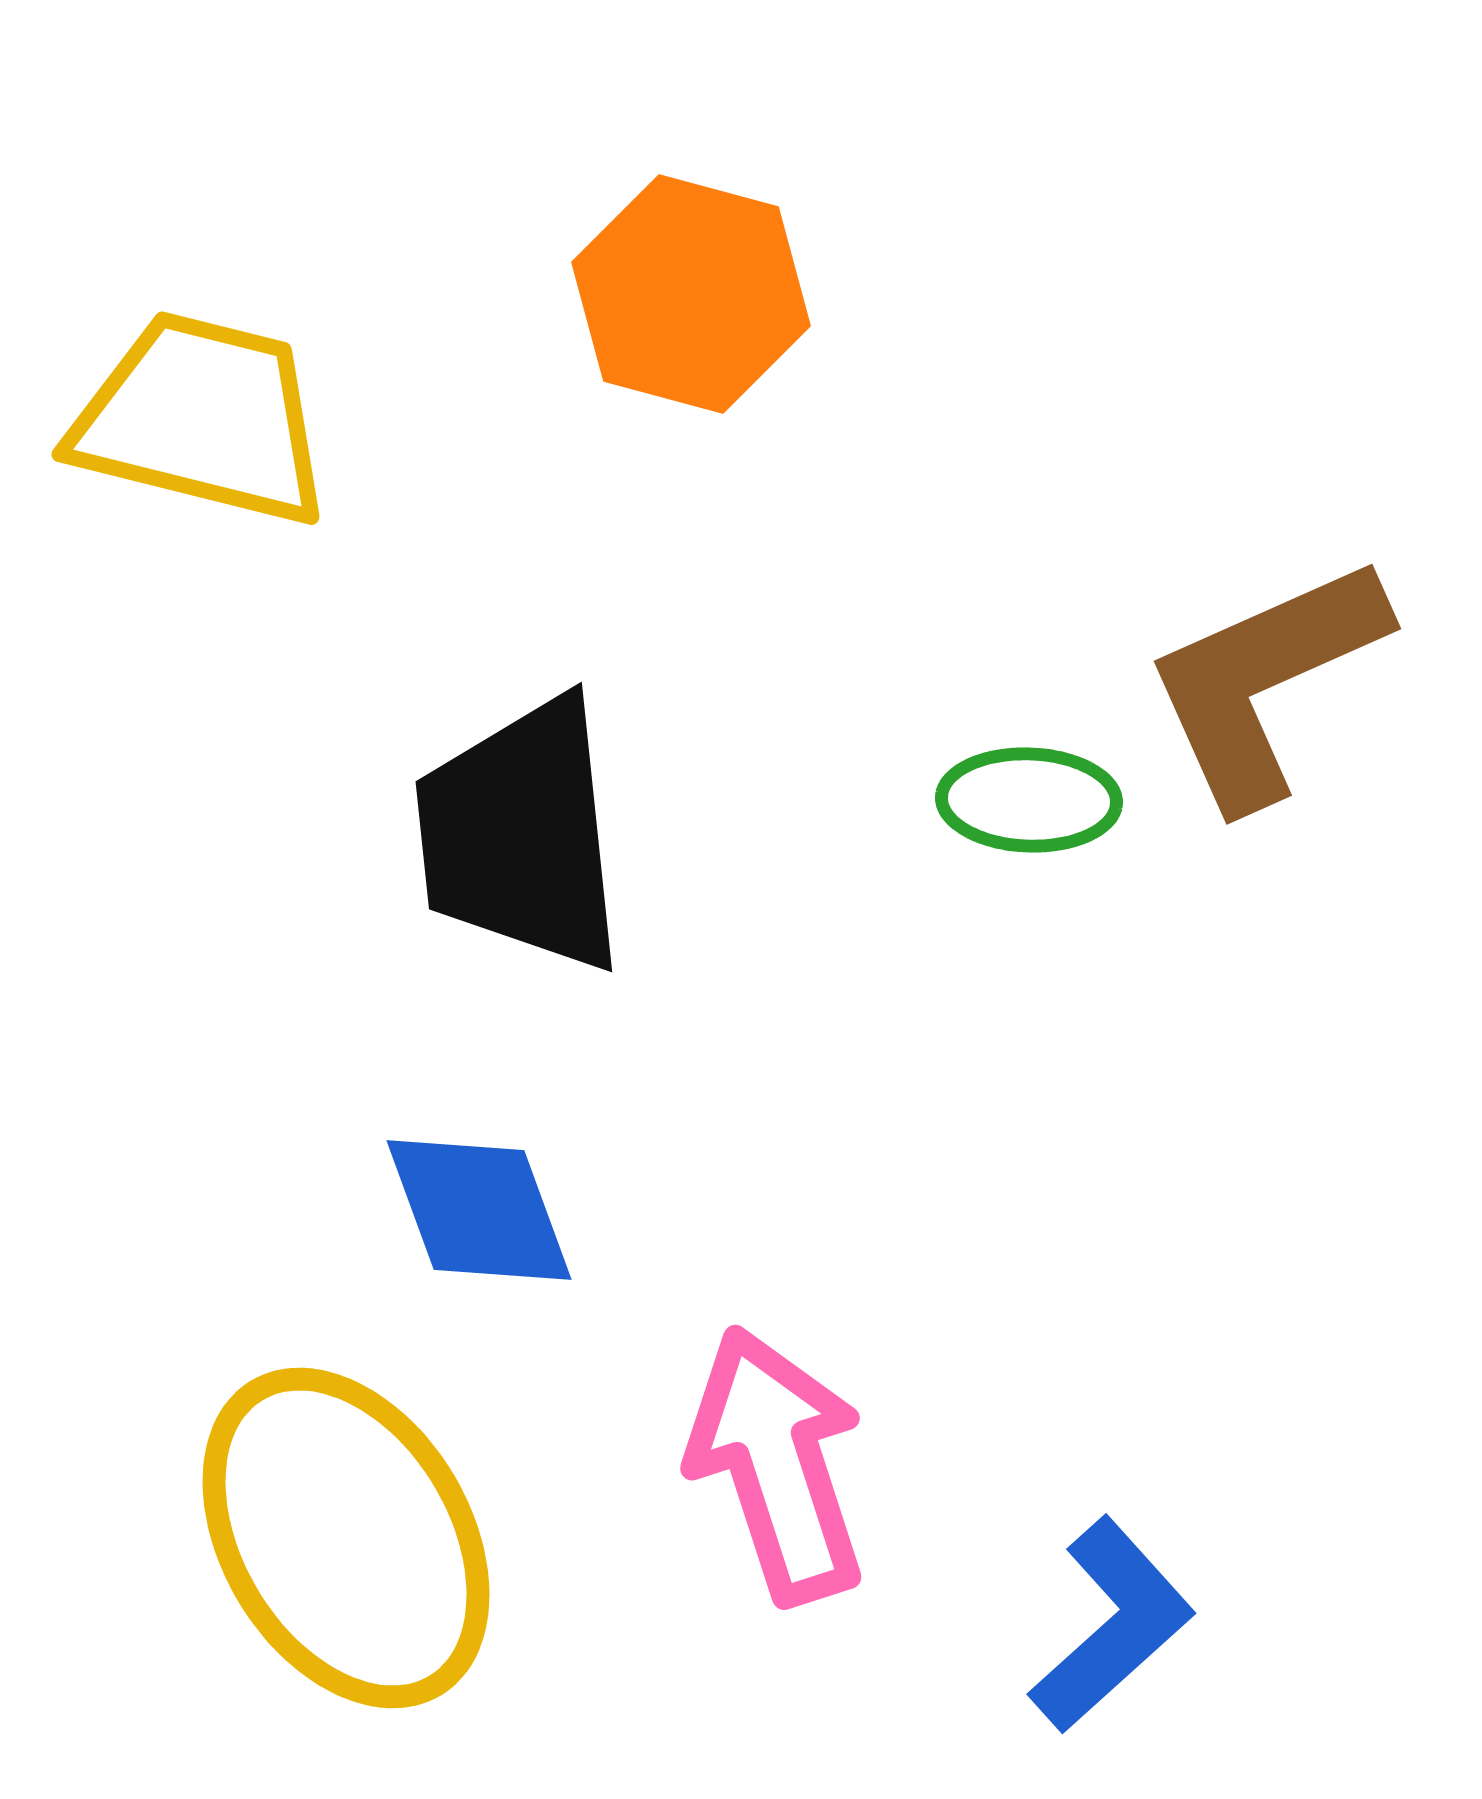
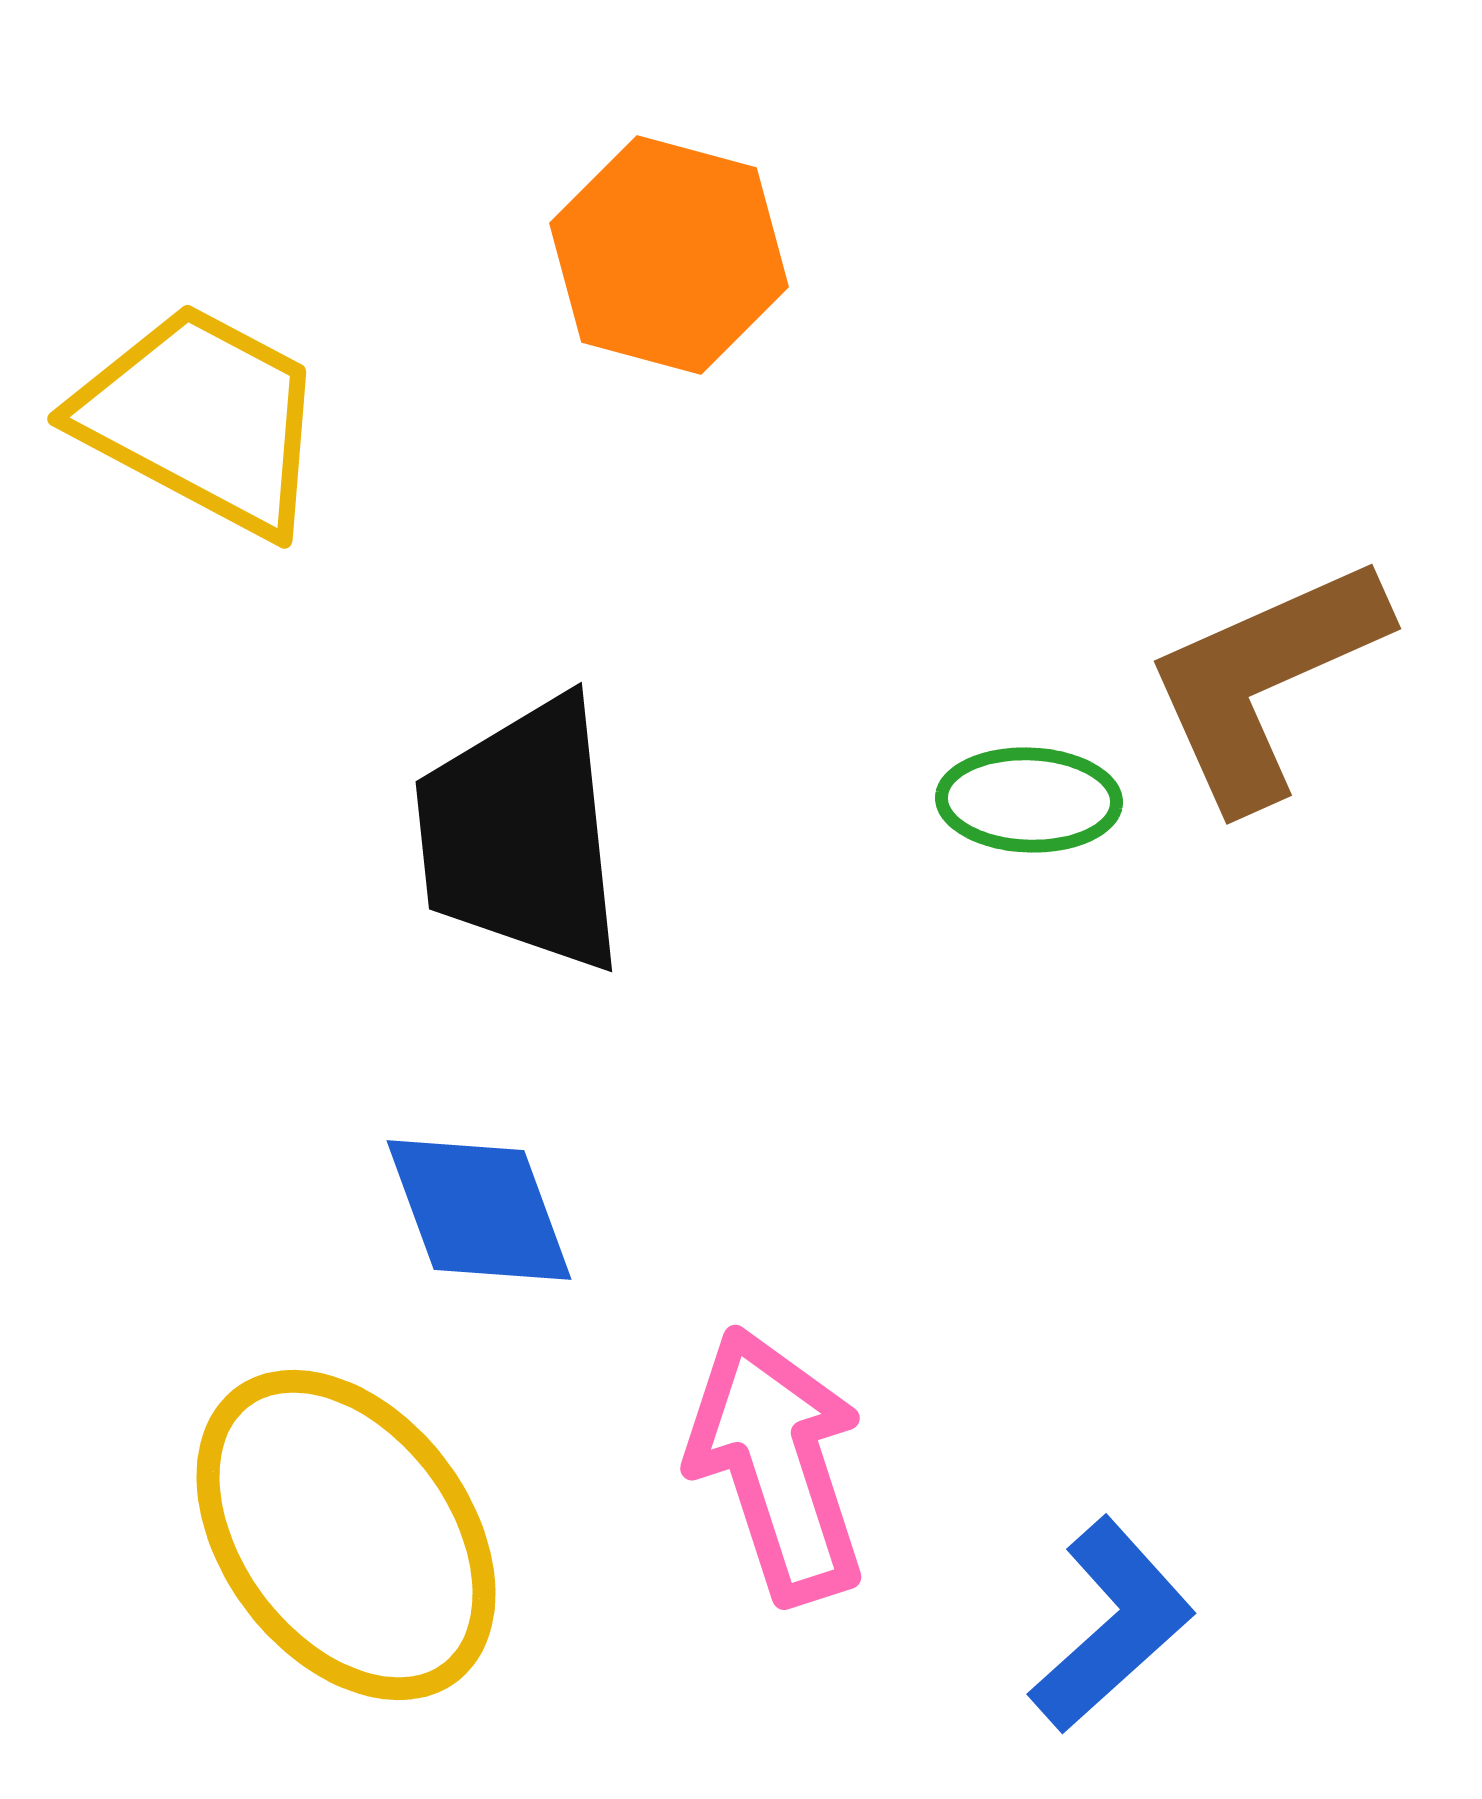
orange hexagon: moved 22 px left, 39 px up
yellow trapezoid: rotated 14 degrees clockwise
yellow ellipse: moved 3 px up; rotated 6 degrees counterclockwise
